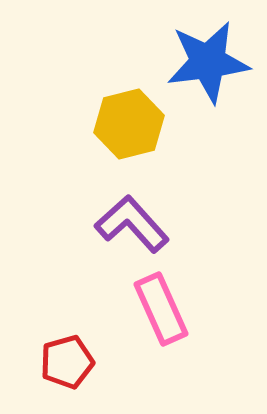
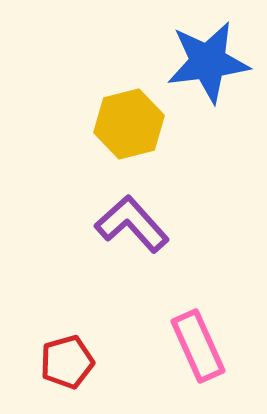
pink rectangle: moved 37 px right, 37 px down
